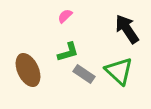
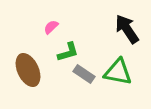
pink semicircle: moved 14 px left, 11 px down
green triangle: moved 1 px left, 1 px down; rotated 32 degrees counterclockwise
